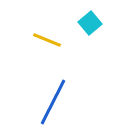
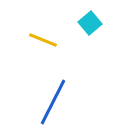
yellow line: moved 4 px left
